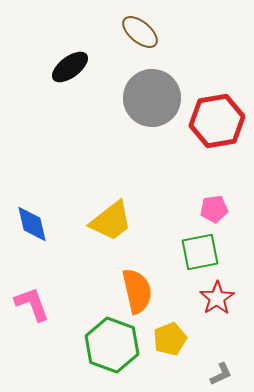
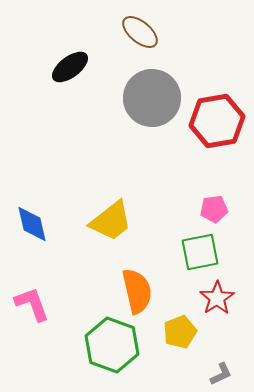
yellow pentagon: moved 10 px right, 7 px up
